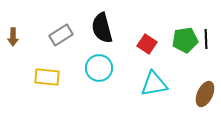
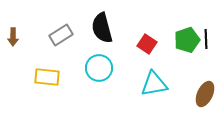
green pentagon: moved 2 px right; rotated 10 degrees counterclockwise
